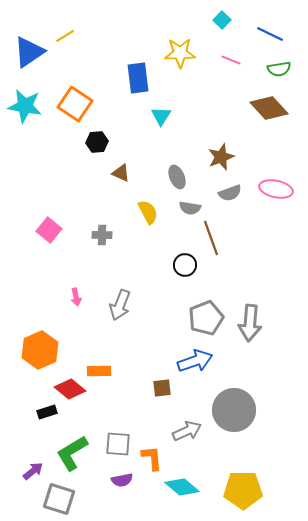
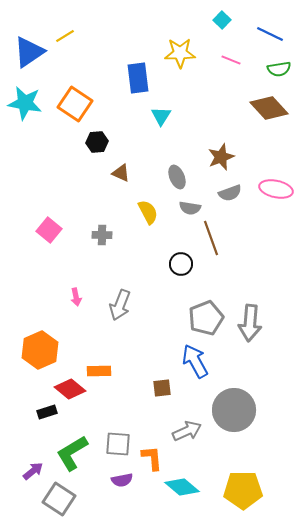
cyan star at (25, 106): moved 3 px up
black circle at (185, 265): moved 4 px left, 1 px up
blue arrow at (195, 361): rotated 100 degrees counterclockwise
gray square at (59, 499): rotated 16 degrees clockwise
